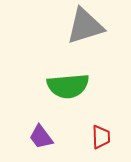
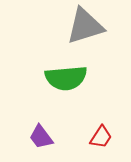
green semicircle: moved 2 px left, 8 px up
red trapezoid: rotated 35 degrees clockwise
